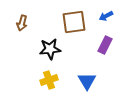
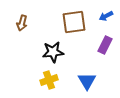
black star: moved 3 px right, 3 px down
